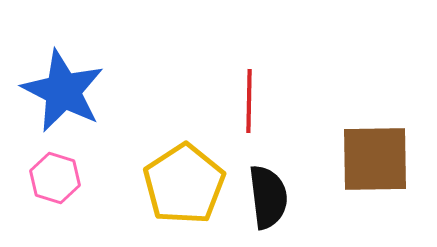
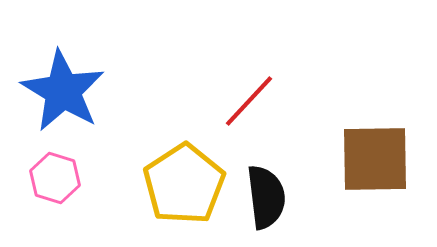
blue star: rotated 4 degrees clockwise
red line: rotated 42 degrees clockwise
black semicircle: moved 2 px left
